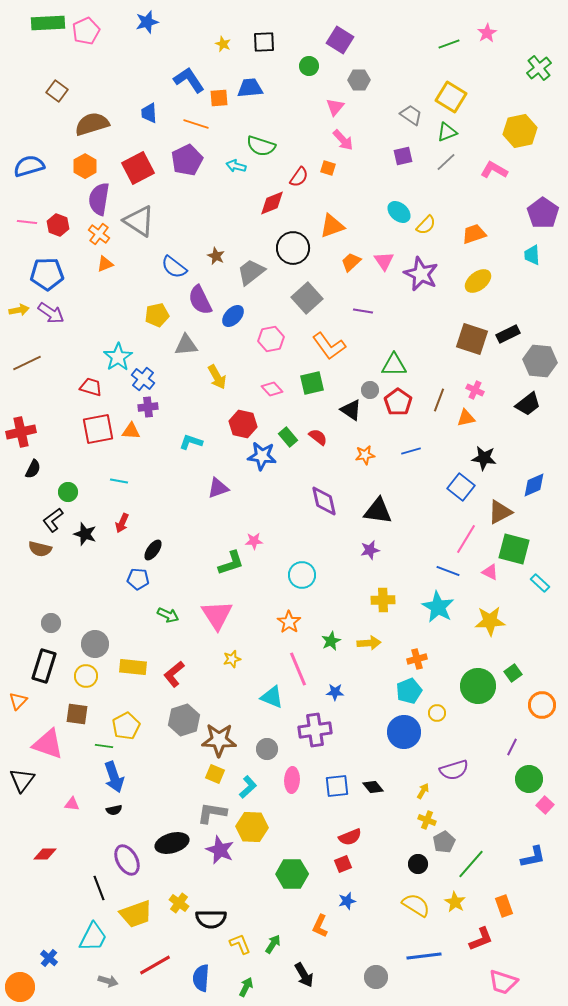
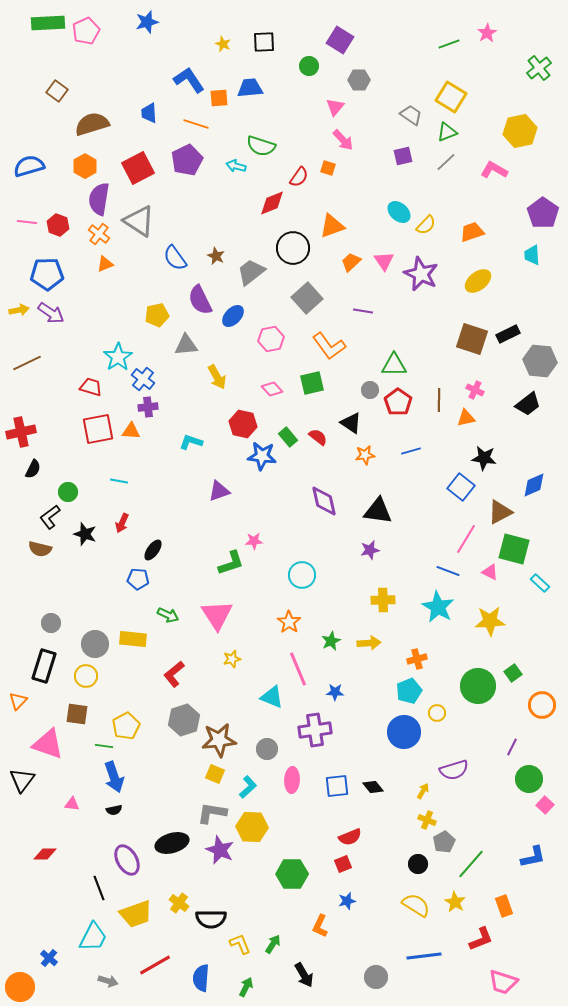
orange trapezoid at (474, 234): moved 2 px left, 2 px up
blue semicircle at (174, 267): moved 1 px right, 9 px up; rotated 16 degrees clockwise
brown line at (439, 400): rotated 20 degrees counterclockwise
black triangle at (351, 410): moved 13 px down
purple triangle at (218, 488): moved 1 px right, 3 px down
black L-shape at (53, 520): moved 3 px left, 3 px up
yellow rectangle at (133, 667): moved 28 px up
brown star at (219, 740): rotated 8 degrees counterclockwise
